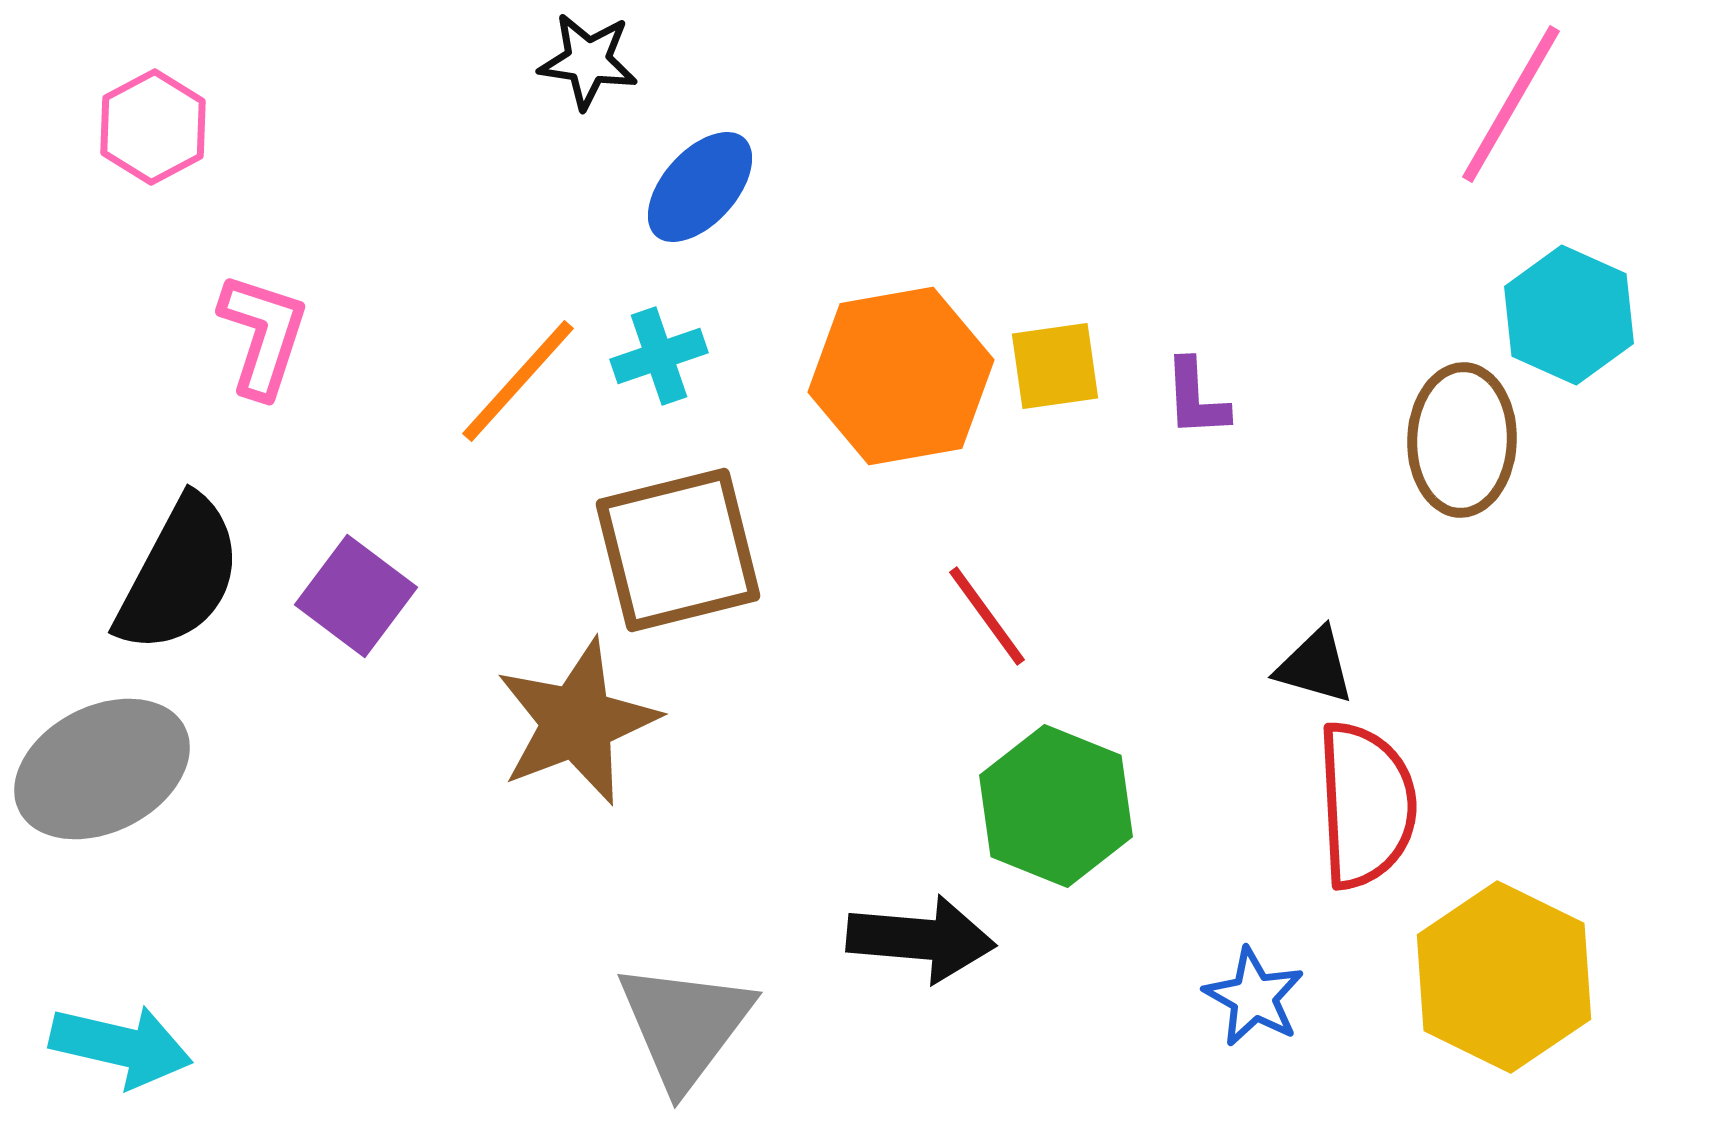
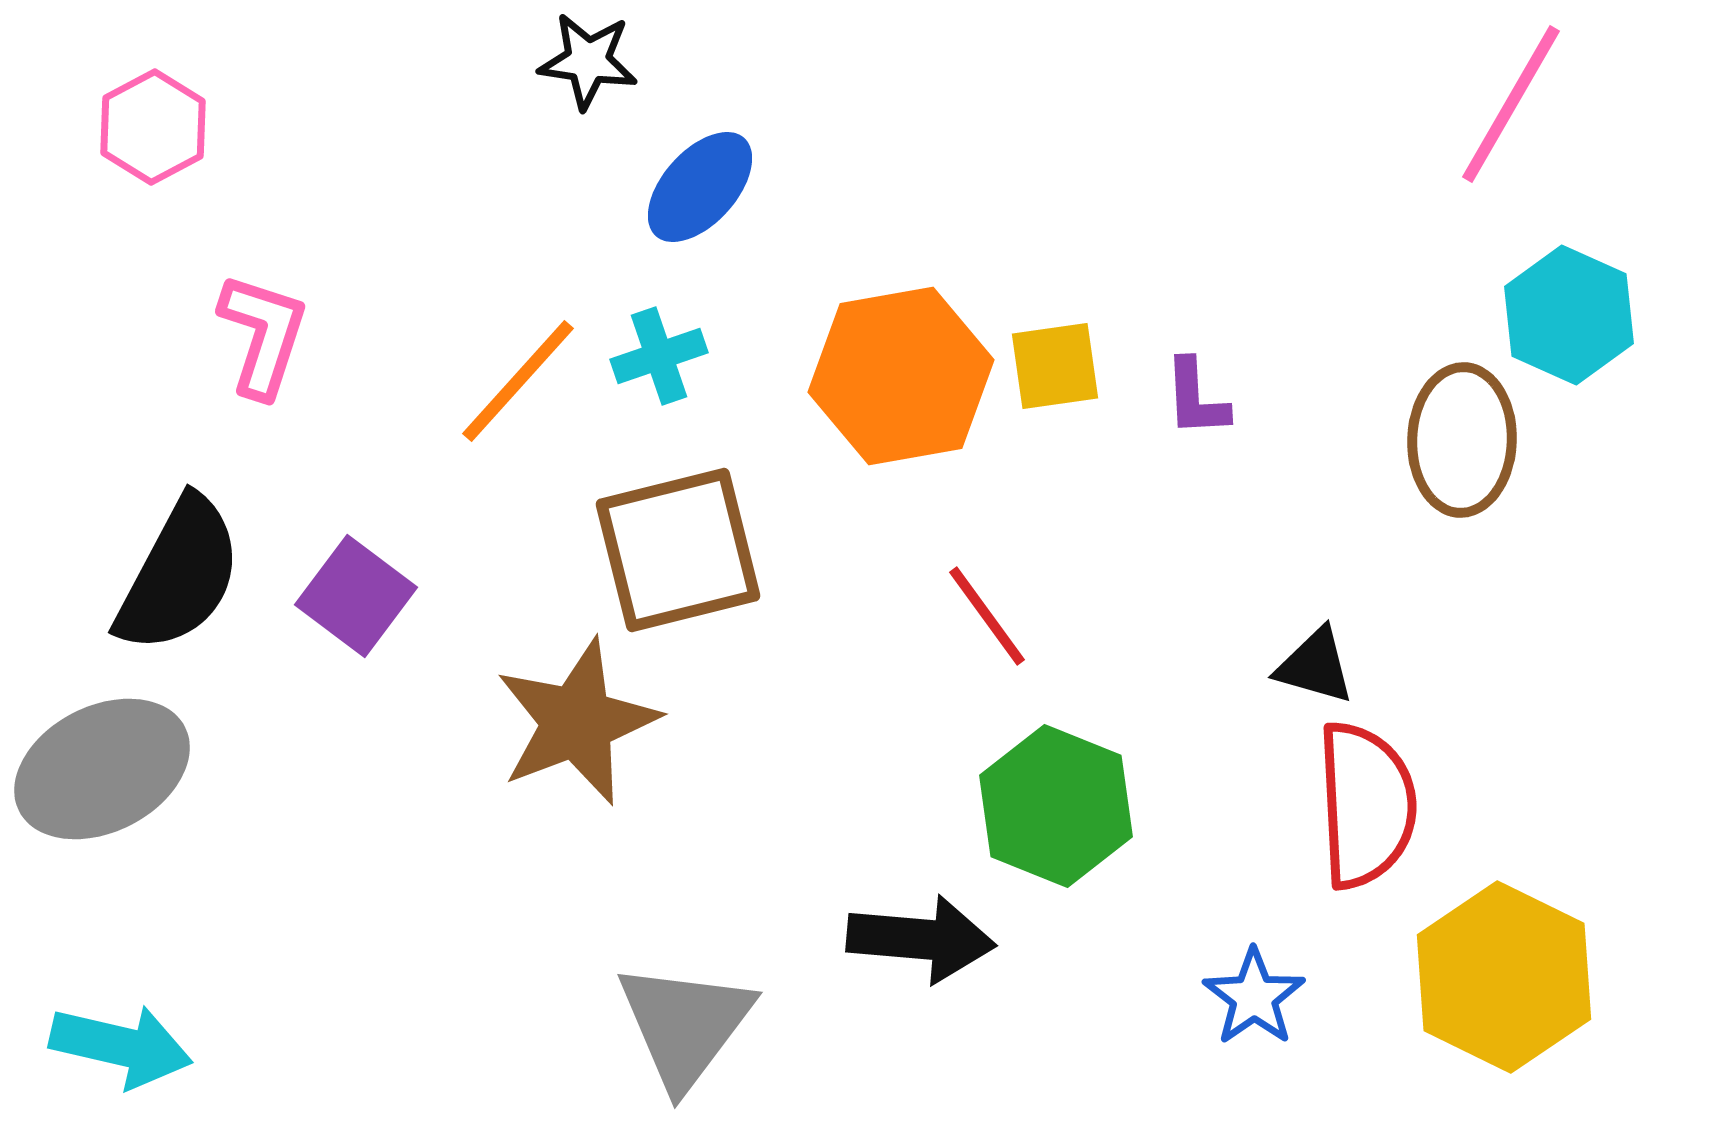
blue star: rotated 8 degrees clockwise
